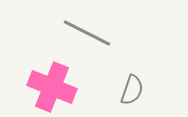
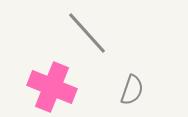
gray line: rotated 21 degrees clockwise
